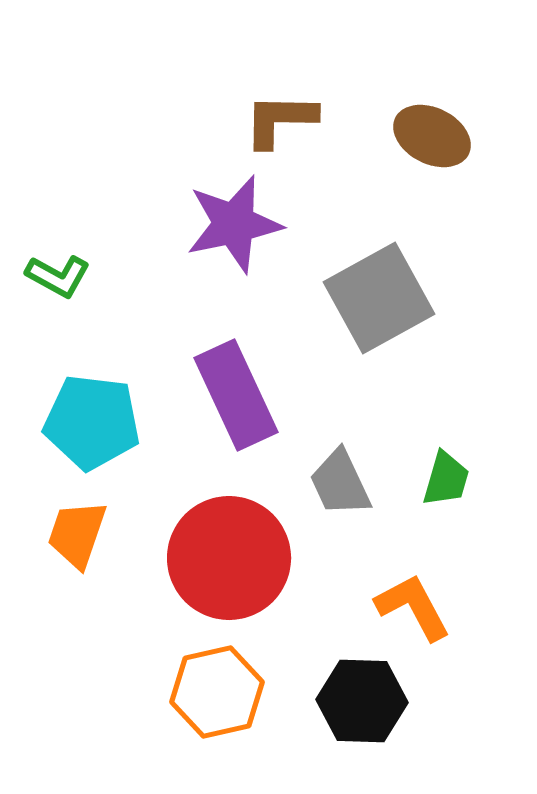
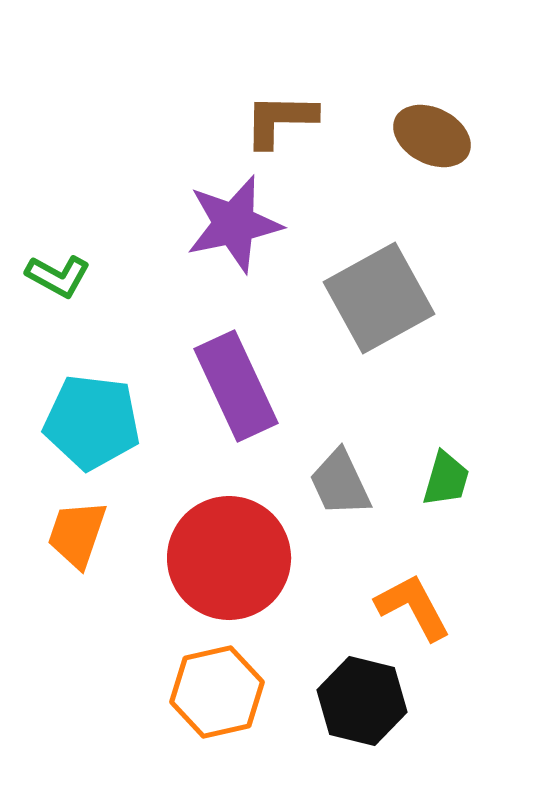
purple rectangle: moved 9 px up
black hexagon: rotated 12 degrees clockwise
